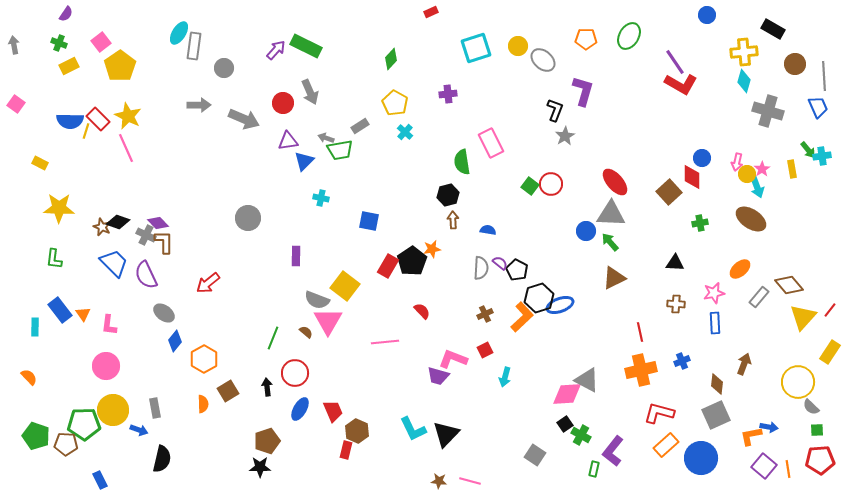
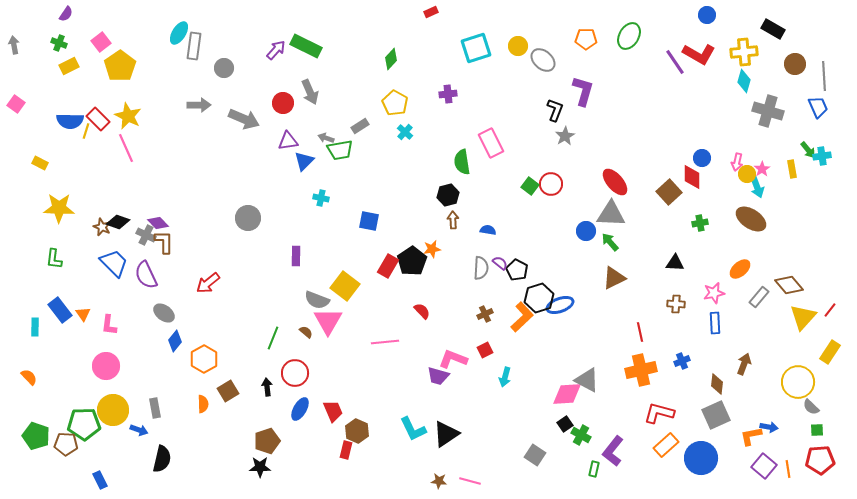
red L-shape at (681, 84): moved 18 px right, 30 px up
black triangle at (446, 434): rotated 12 degrees clockwise
